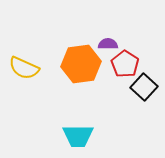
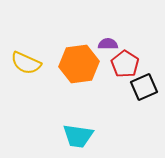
orange hexagon: moved 2 px left
yellow semicircle: moved 2 px right, 5 px up
black square: rotated 24 degrees clockwise
cyan trapezoid: rotated 8 degrees clockwise
